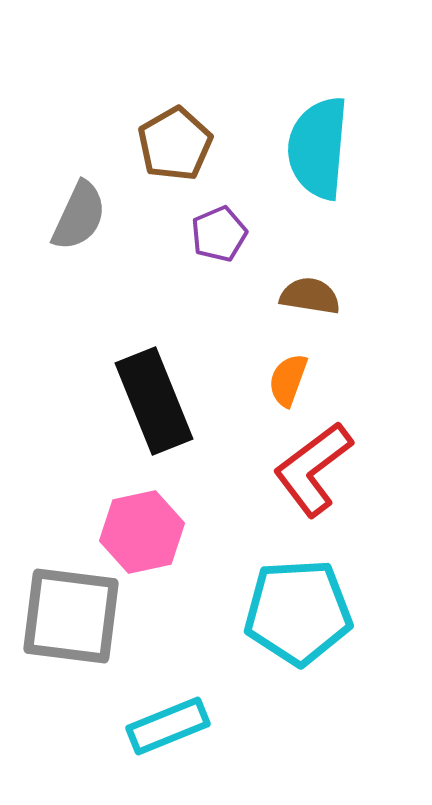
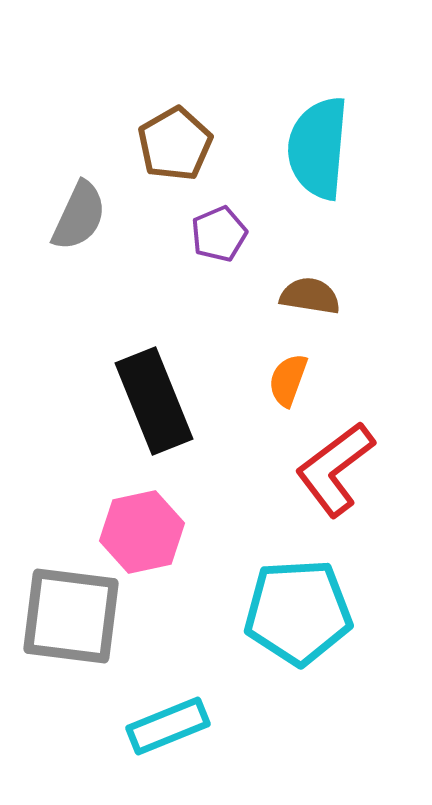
red L-shape: moved 22 px right
